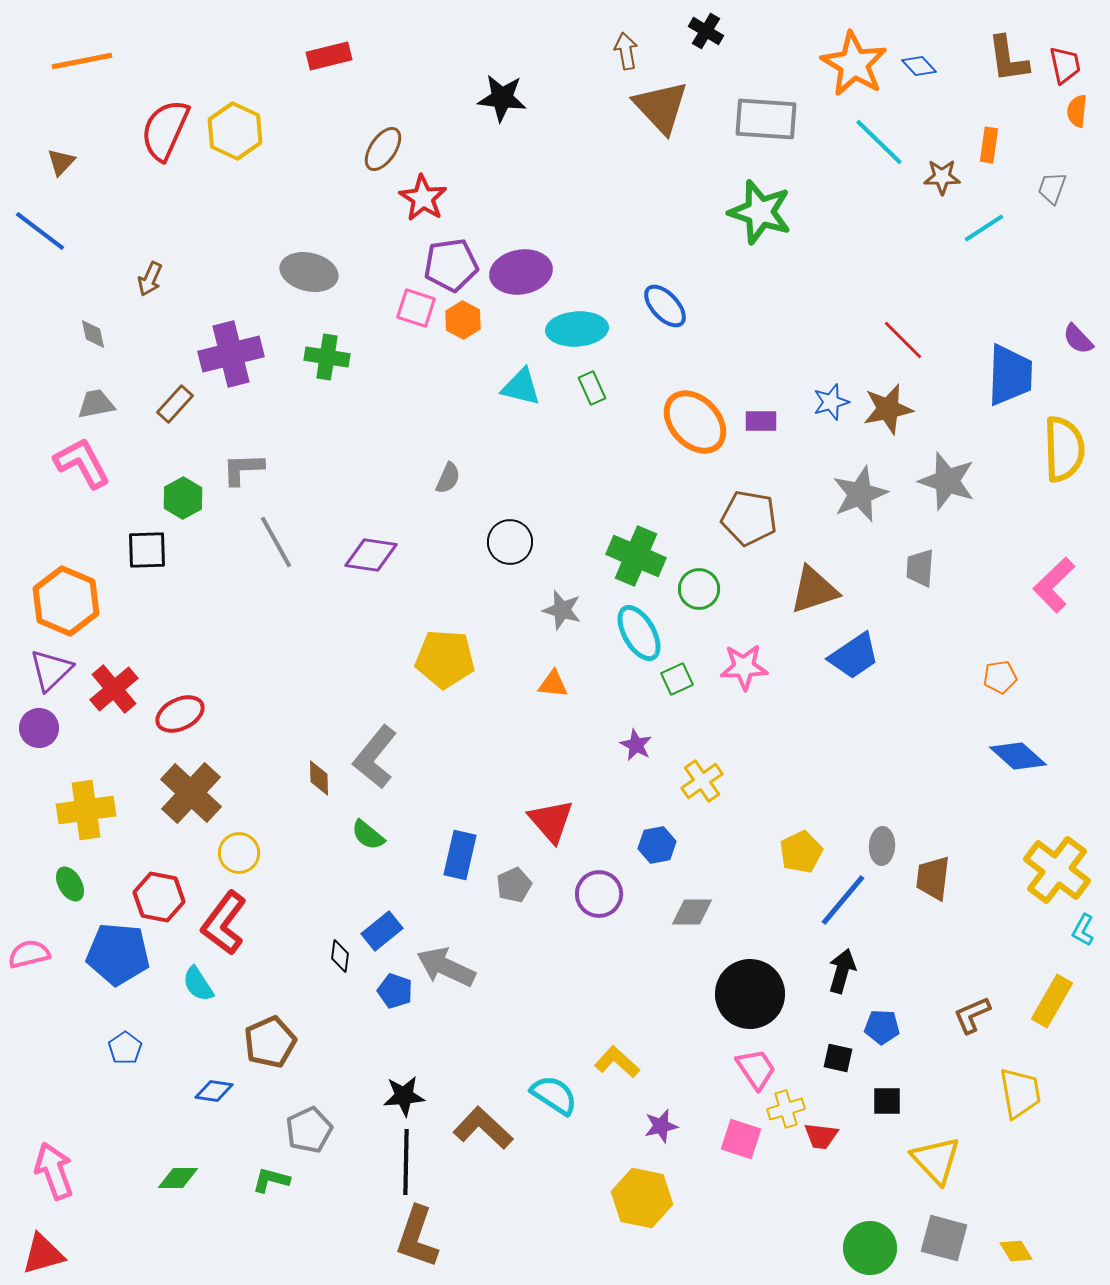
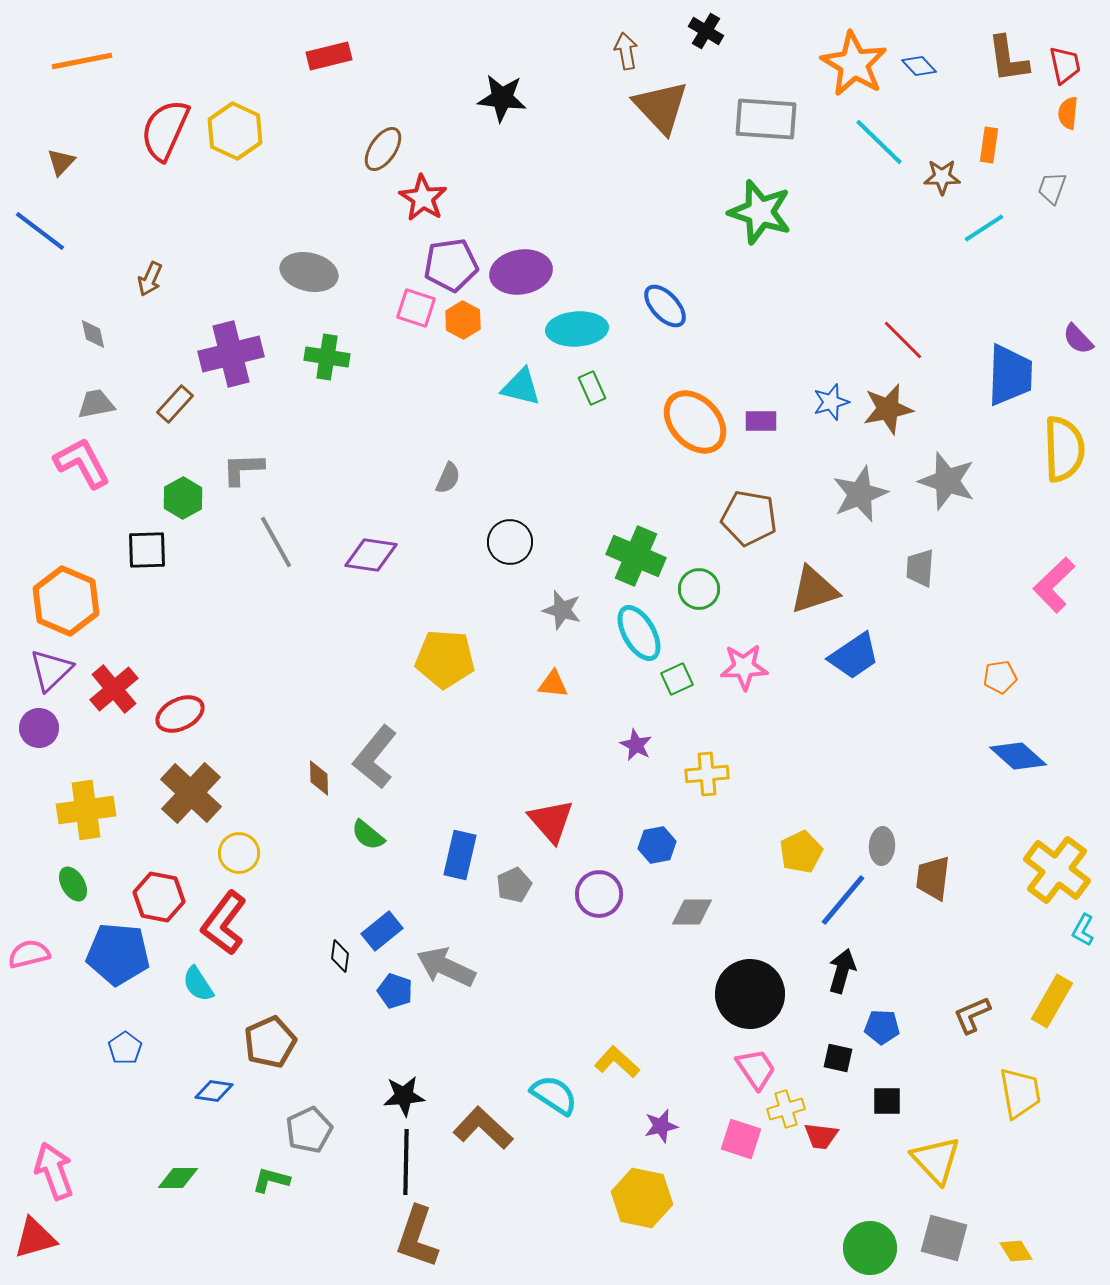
orange semicircle at (1077, 111): moved 9 px left, 2 px down
yellow cross at (702, 781): moved 5 px right, 7 px up; rotated 30 degrees clockwise
green ellipse at (70, 884): moved 3 px right
red triangle at (43, 1254): moved 8 px left, 16 px up
